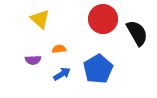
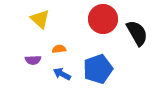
blue pentagon: rotated 12 degrees clockwise
blue arrow: rotated 120 degrees counterclockwise
